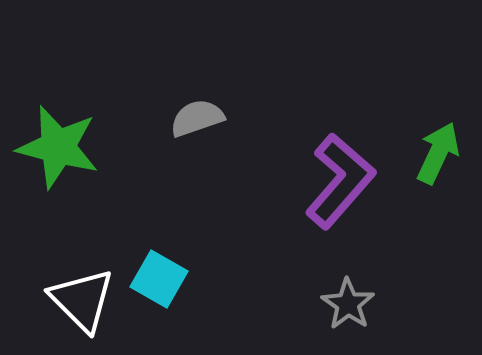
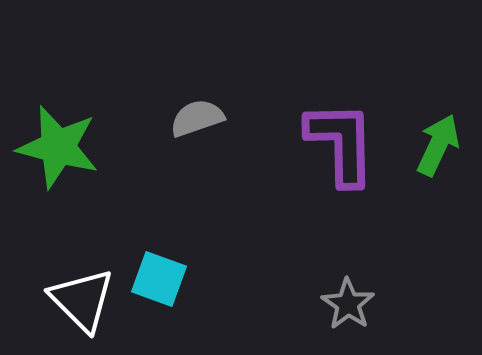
green arrow: moved 8 px up
purple L-shape: moved 1 px right, 38 px up; rotated 42 degrees counterclockwise
cyan square: rotated 10 degrees counterclockwise
